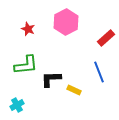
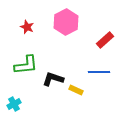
red star: moved 1 px left, 2 px up
red rectangle: moved 1 px left, 2 px down
blue line: rotated 70 degrees counterclockwise
black L-shape: moved 2 px right; rotated 20 degrees clockwise
yellow rectangle: moved 2 px right
cyan cross: moved 3 px left, 1 px up
